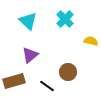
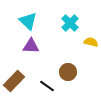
cyan cross: moved 5 px right, 4 px down
yellow semicircle: moved 1 px down
purple triangle: moved 1 px right, 9 px up; rotated 42 degrees clockwise
brown rectangle: rotated 30 degrees counterclockwise
